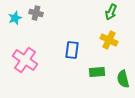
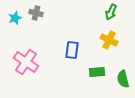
pink cross: moved 1 px right, 2 px down
